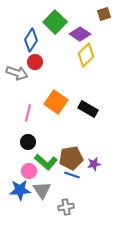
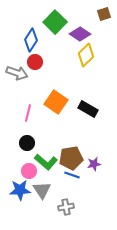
black circle: moved 1 px left, 1 px down
